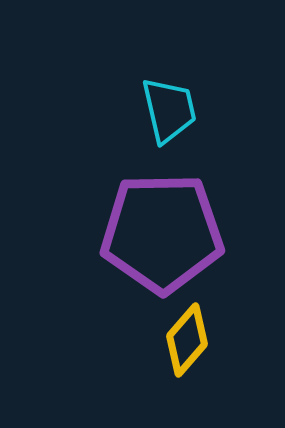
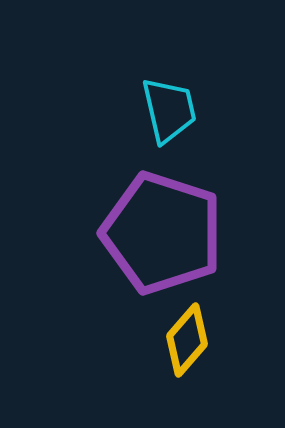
purple pentagon: rotated 19 degrees clockwise
